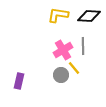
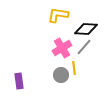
black diamond: moved 3 px left, 13 px down
gray line: moved 1 px right, 1 px down; rotated 42 degrees clockwise
pink cross: moved 1 px left, 2 px up
yellow line: rotated 32 degrees clockwise
purple rectangle: rotated 21 degrees counterclockwise
